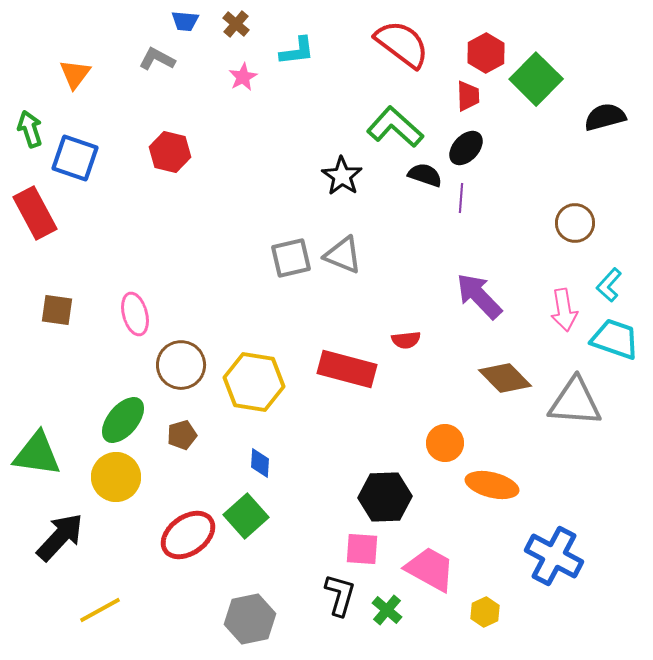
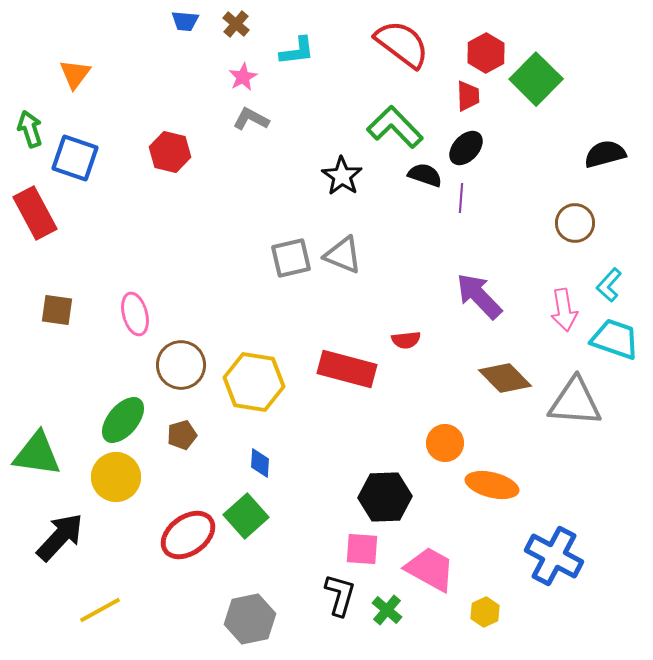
gray L-shape at (157, 59): moved 94 px right, 60 px down
black semicircle at (605, 117): moved 37 px down
green L-shape at (395, 127): rotated 4 degrees clockwise
